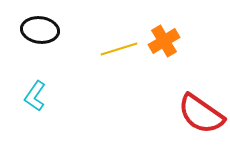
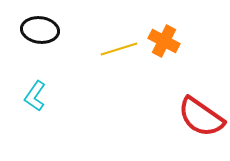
orange cross: rotated 32 degrees counterclockwise
red semicircle: moved 3 px down
